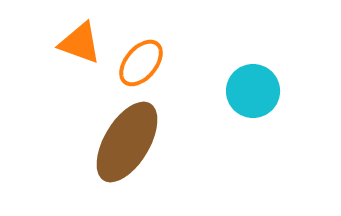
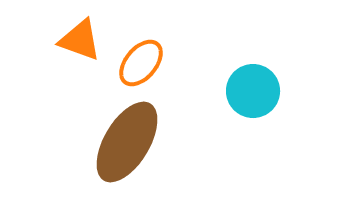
orange triangle: moved 3 px up
